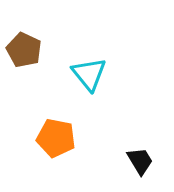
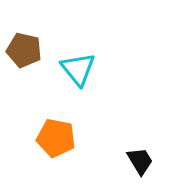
brown pentagon: rotated 12 degrees counterclockwise
cyan triangle: moved 11 px left, 5 px up
